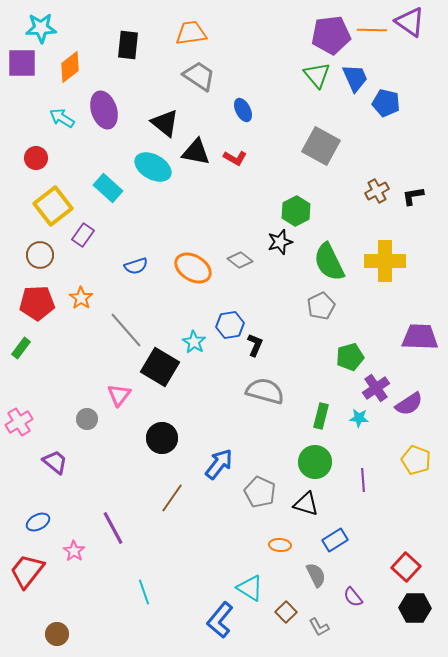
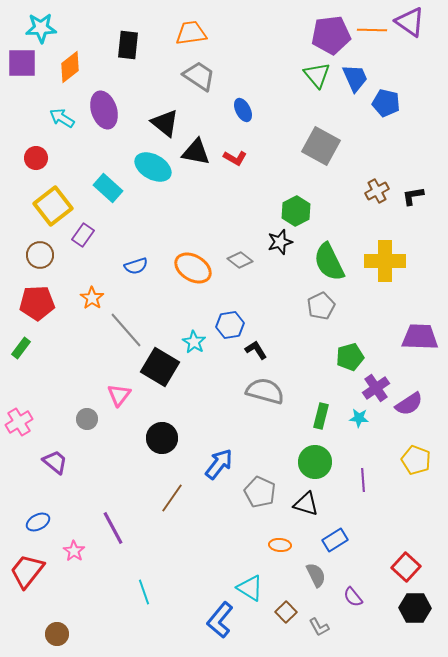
orange star at (81, 298): moved 11 px right
black L-shape at (255, 345): moved 1 px right, 5 px down; rotated 55 degrees counterclockwise
